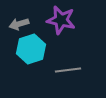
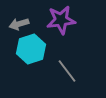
purple star: rotated 20 degrees counterclockwise
gray line: moved 1 px left, 1 px down; rotated 60 degrees clockwise
